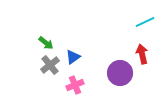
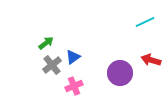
green arrow: rotated 77 degrees counterclockwise
red arrow: moved 9 px right, 6 px down; rotated 60 degrees counterclockwise
gray cross: moved 2 px right
pink cross: moved 1 px left, 1 px down
